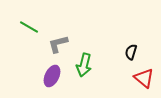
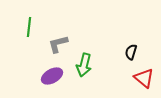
green line: rotated 66 degrees clockwise
purple ellipse: rotated 35 degrees clockwise
